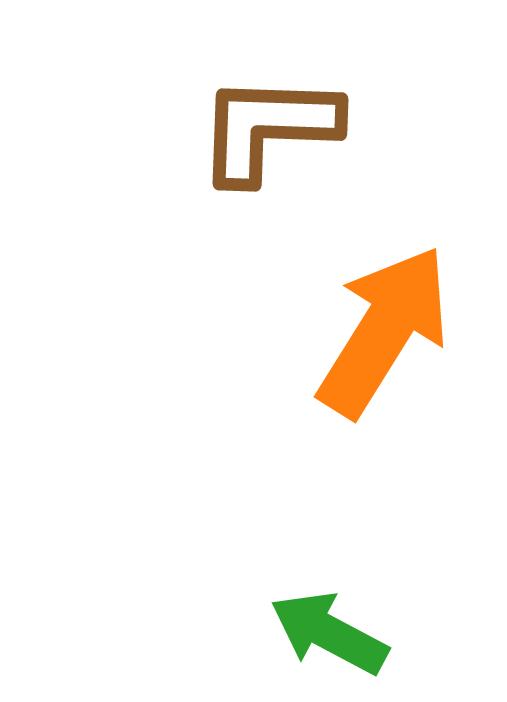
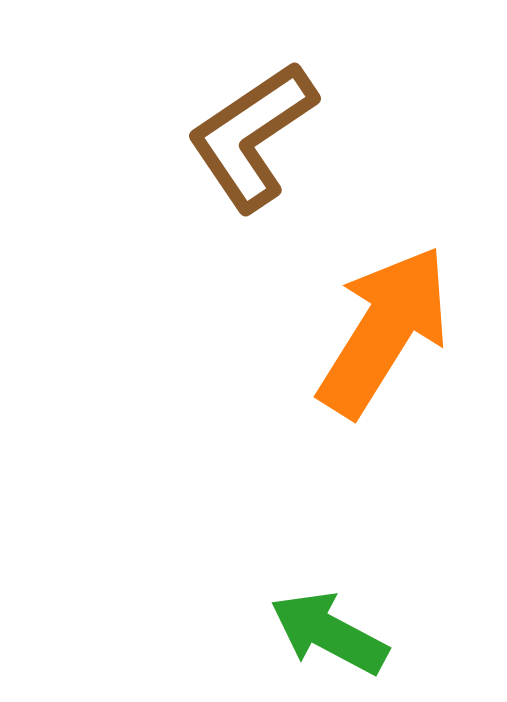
brown L-shape: moved 16 px left, 8 px down; rotated 36 degrees counterclockwise
